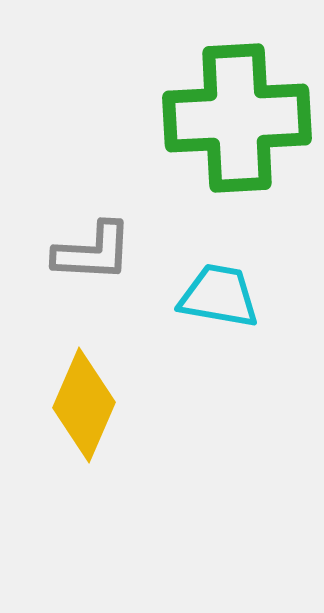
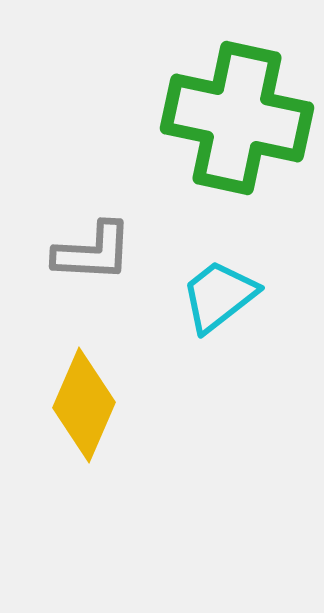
green cross: rotated 15 degrees clockwise
cyan trapezoid: rotated 48 degrees counterclockwise
